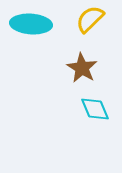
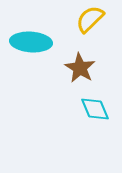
cyan ellipse: moved 18 px down
brown star: moved 2 px left
